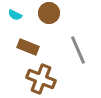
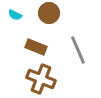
brown rectangle: moved 8 px right
